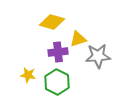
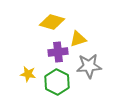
gray star: moved 9 px left, 10 px down
yellow star: moved 1 px up
